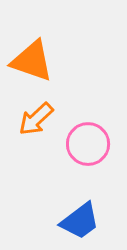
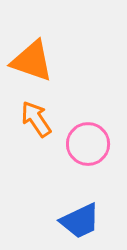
orange arrow: rotated 99 degrees clockwise
blue trapezoid: rotated 12 degrees clockwise
